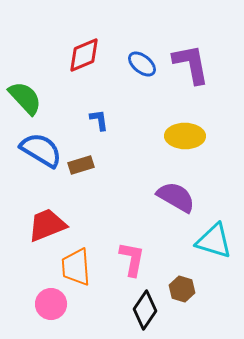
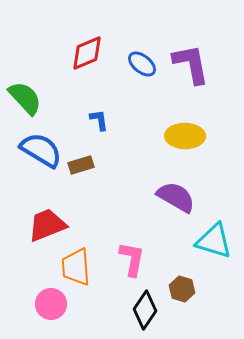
red diamond: moved 3 px right, 2 px up
